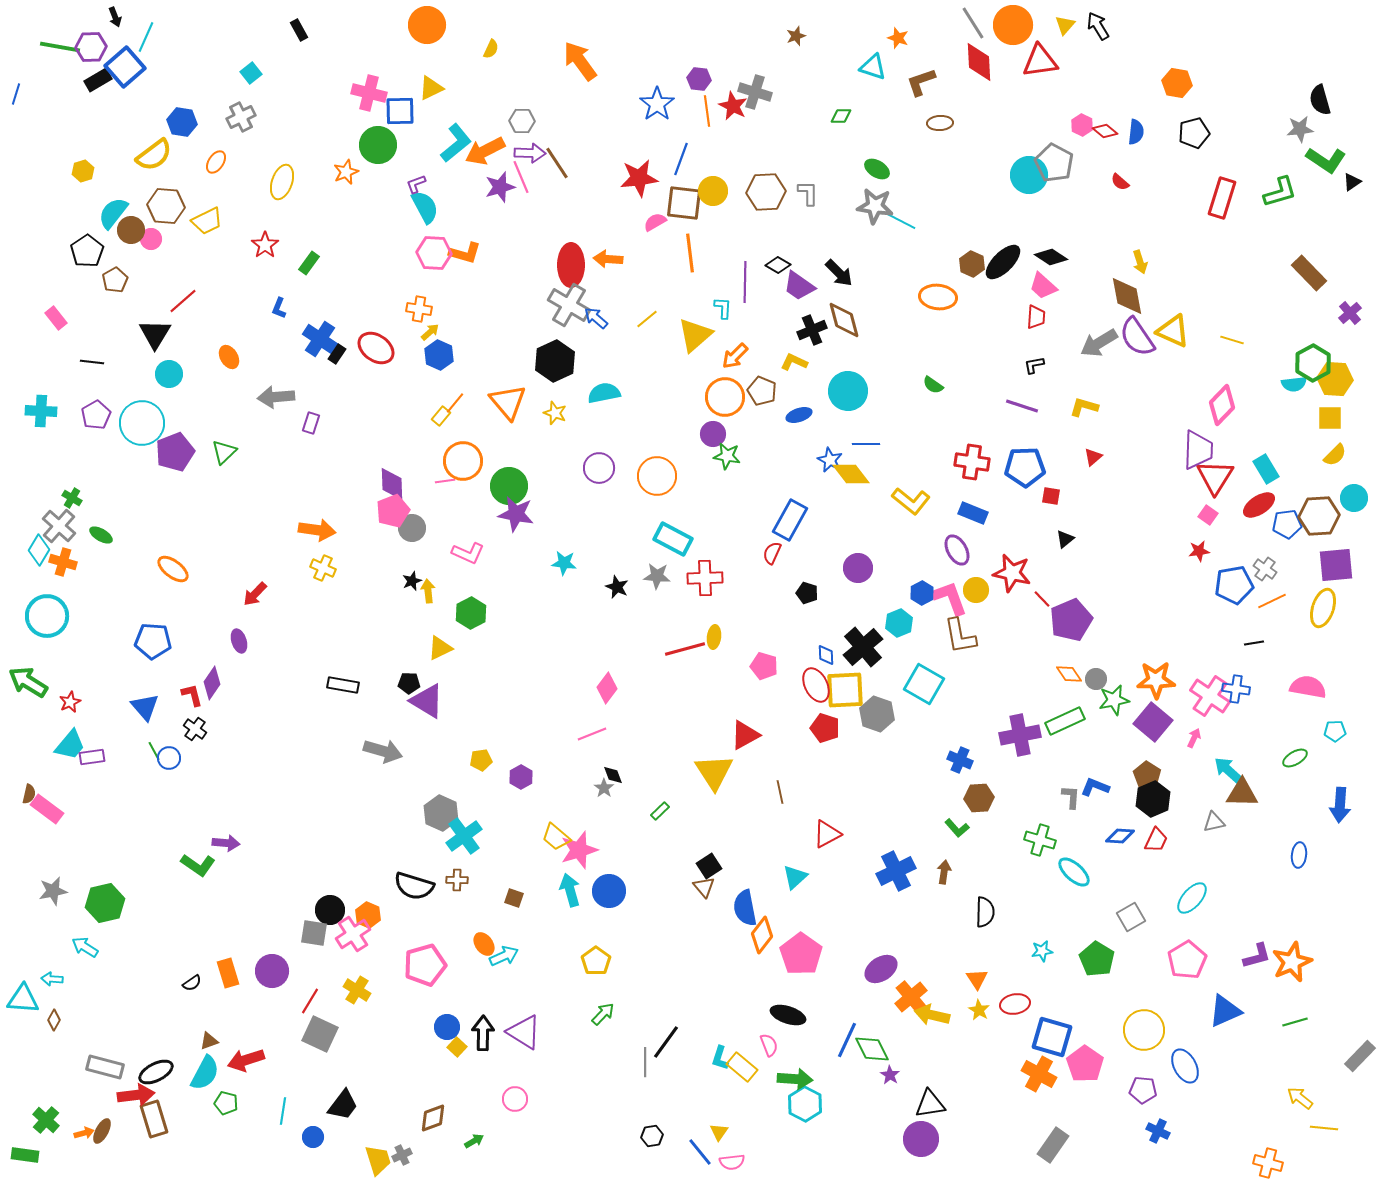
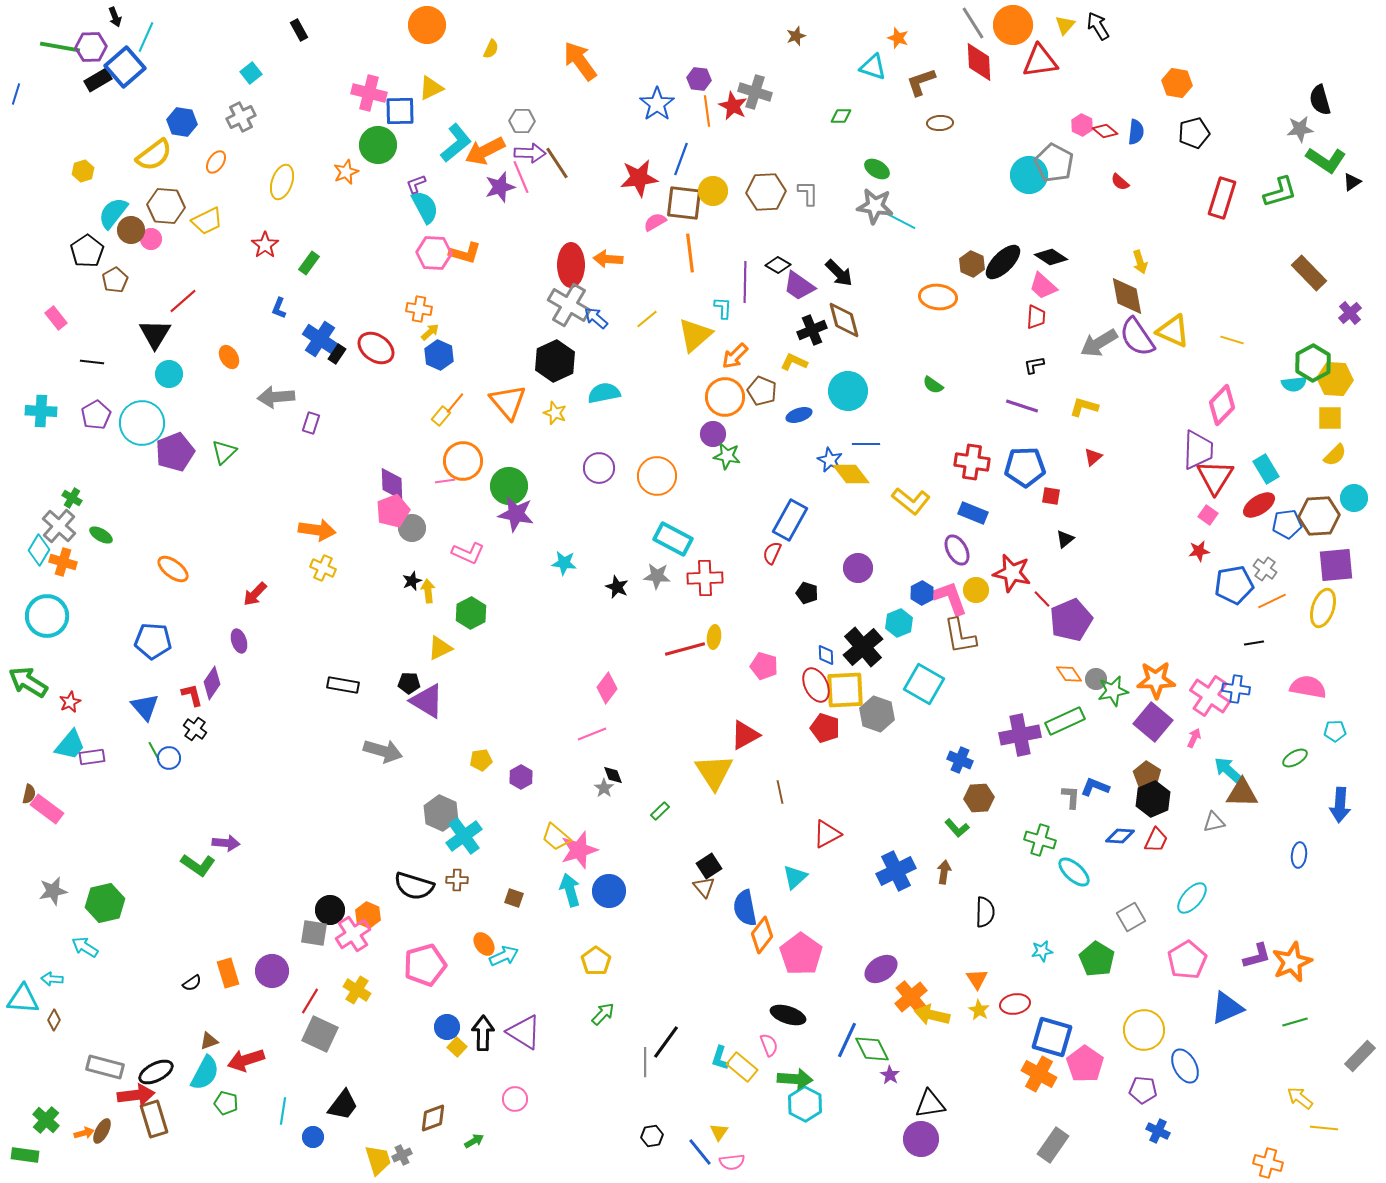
green star at (1114, 700): moved 1 px left, 9 px up
blue triangle at (1225, 1011): moved 2 px right, 3 px up
